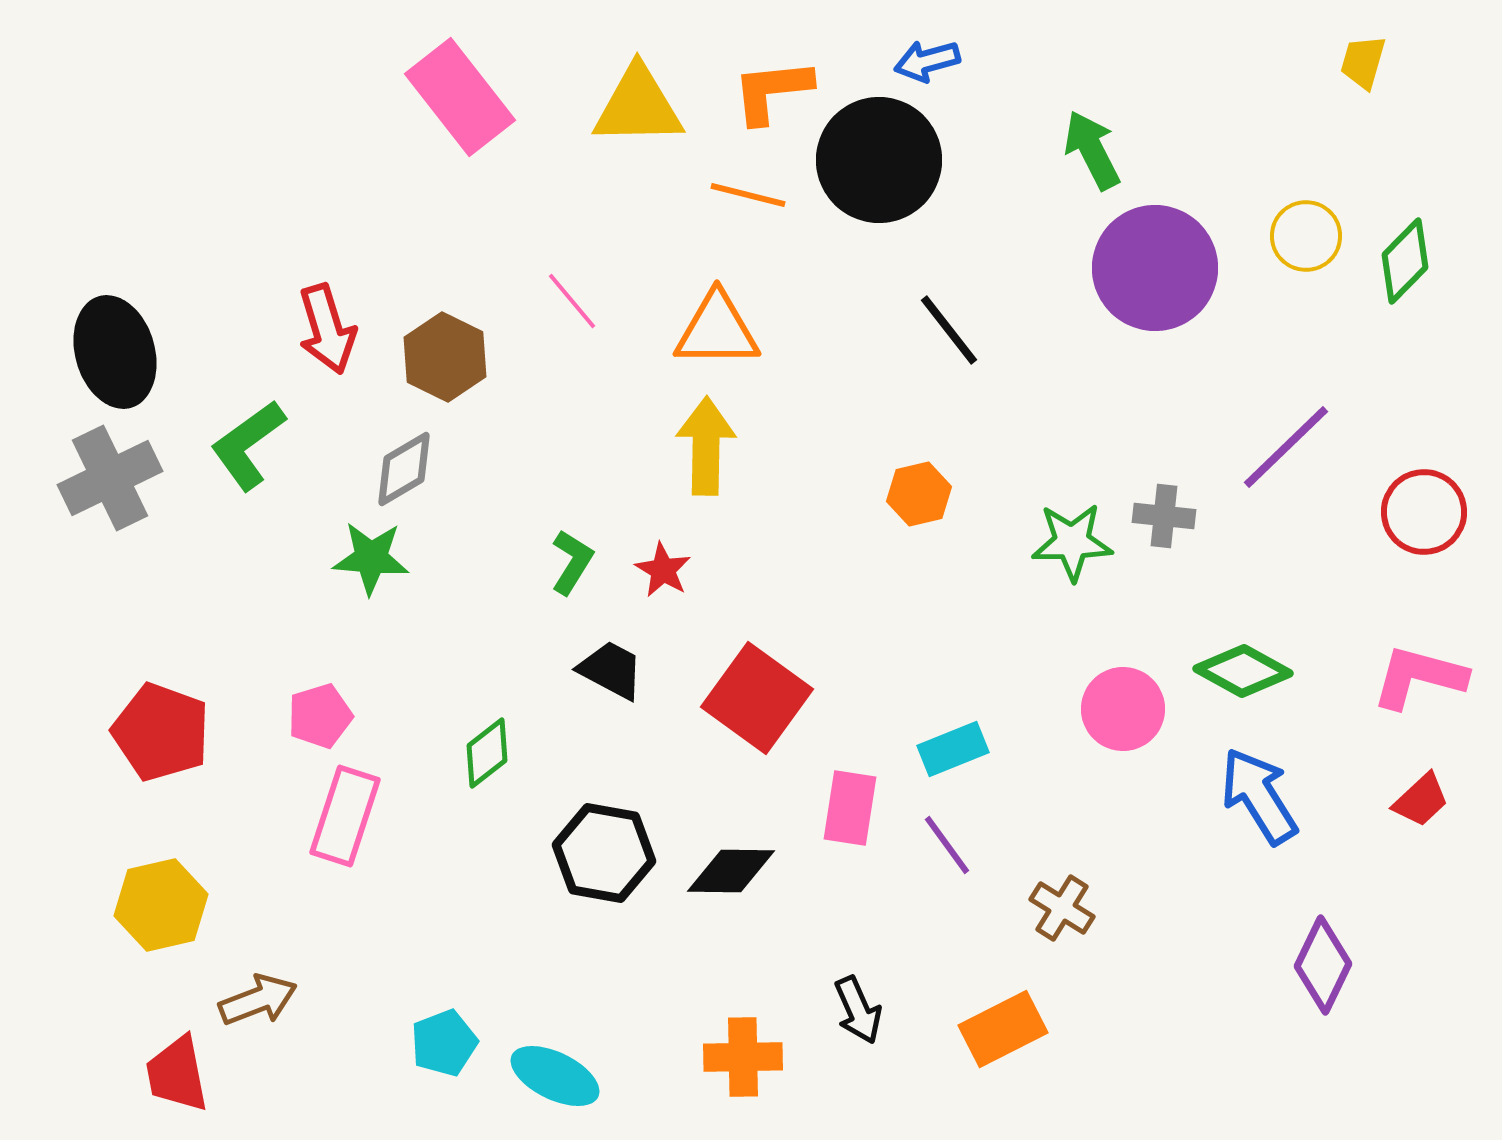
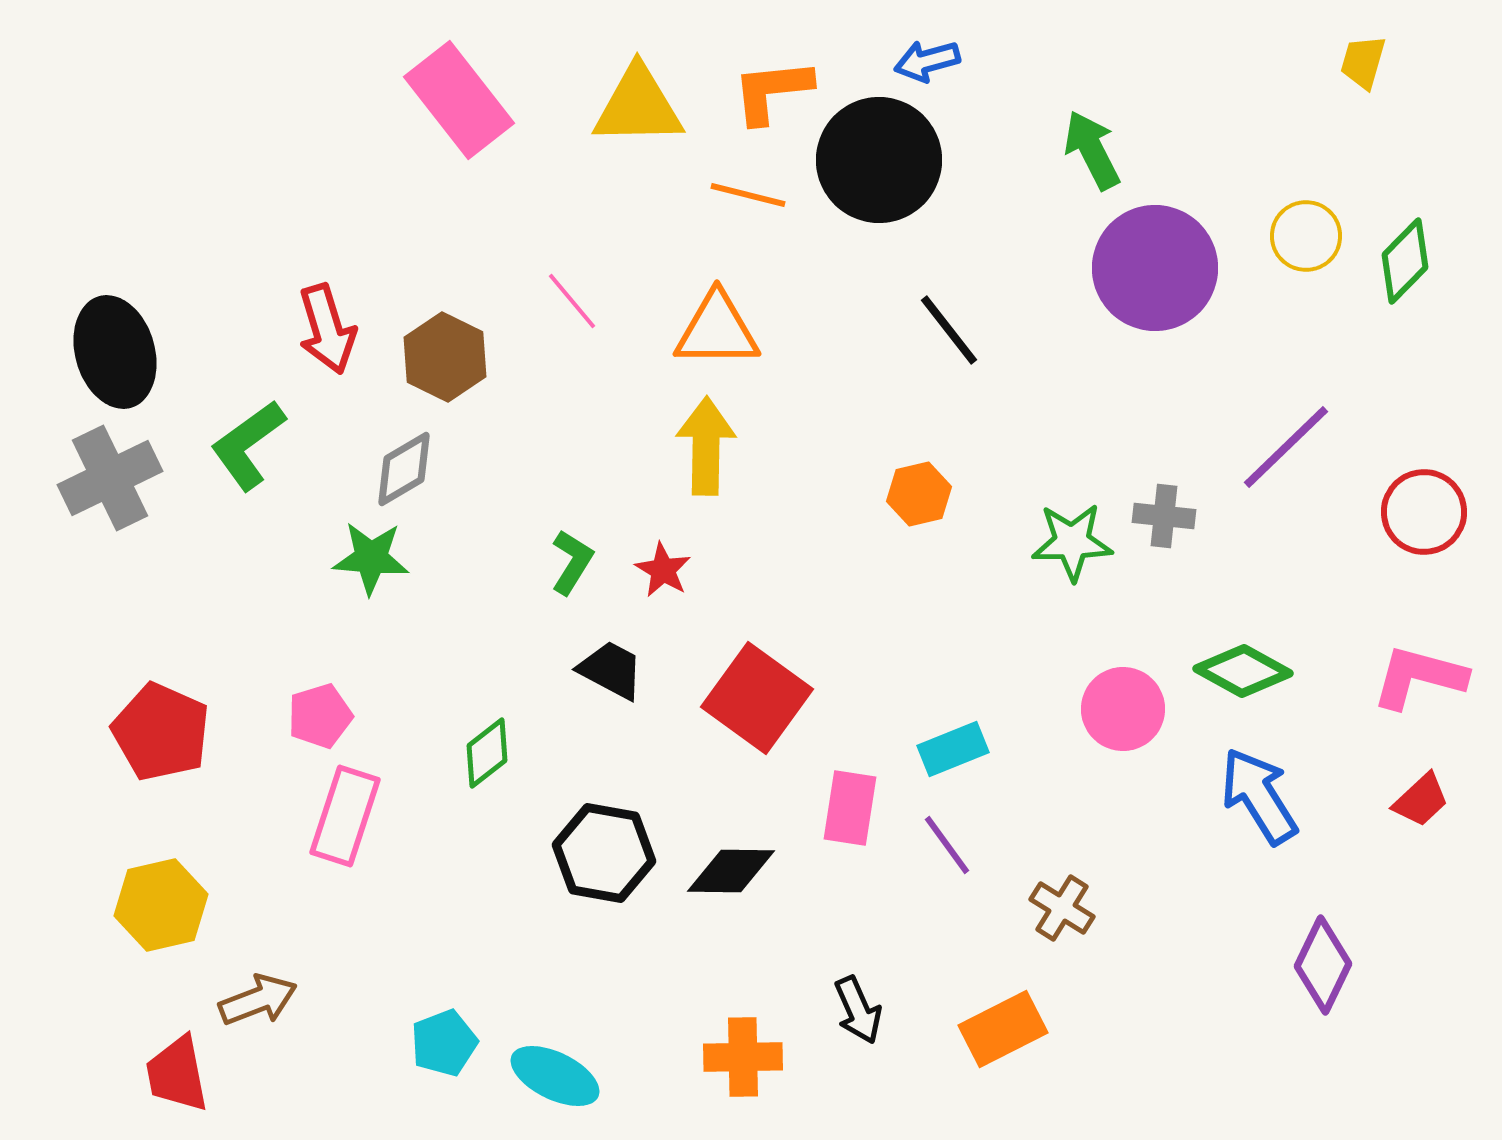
pink rectangle at (460, 97): moved 1 px left, 3 px down
red pentagon at (161, 732): rotated 4 degrees clockwise
